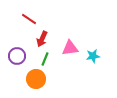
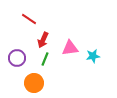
red arrow: moved 1 px right, 1 px down
purple circle: moved 2 px down
orange circle: moved 2 px left, 4 px down
